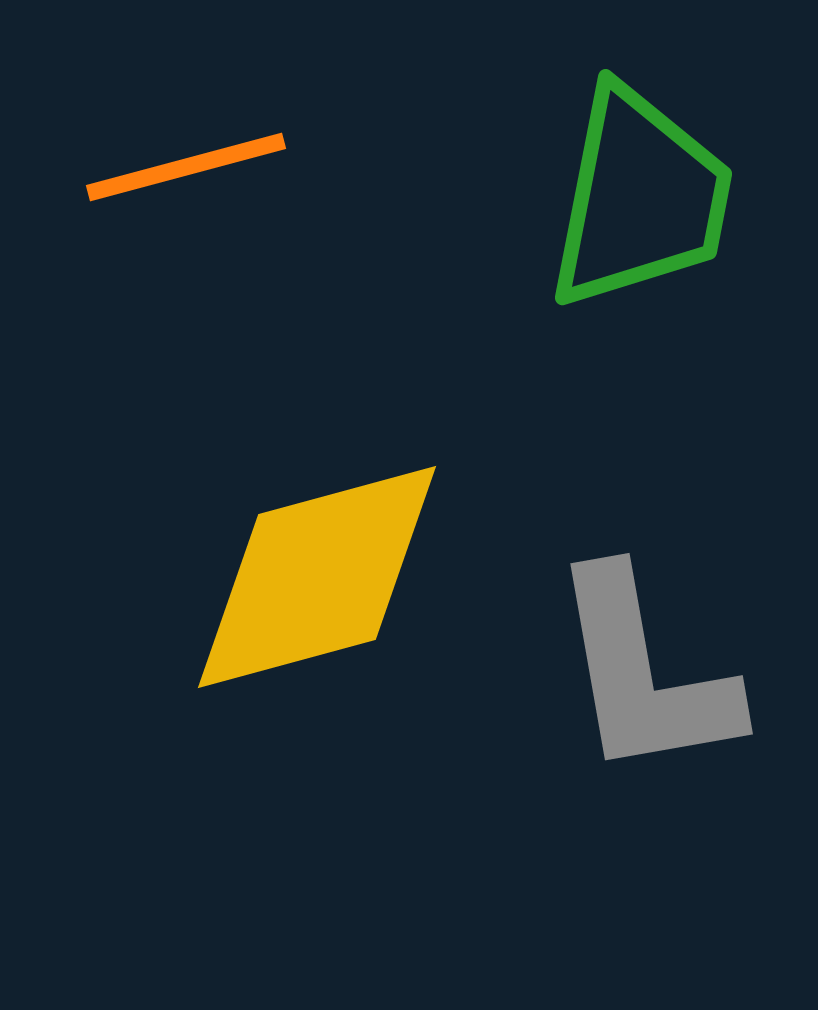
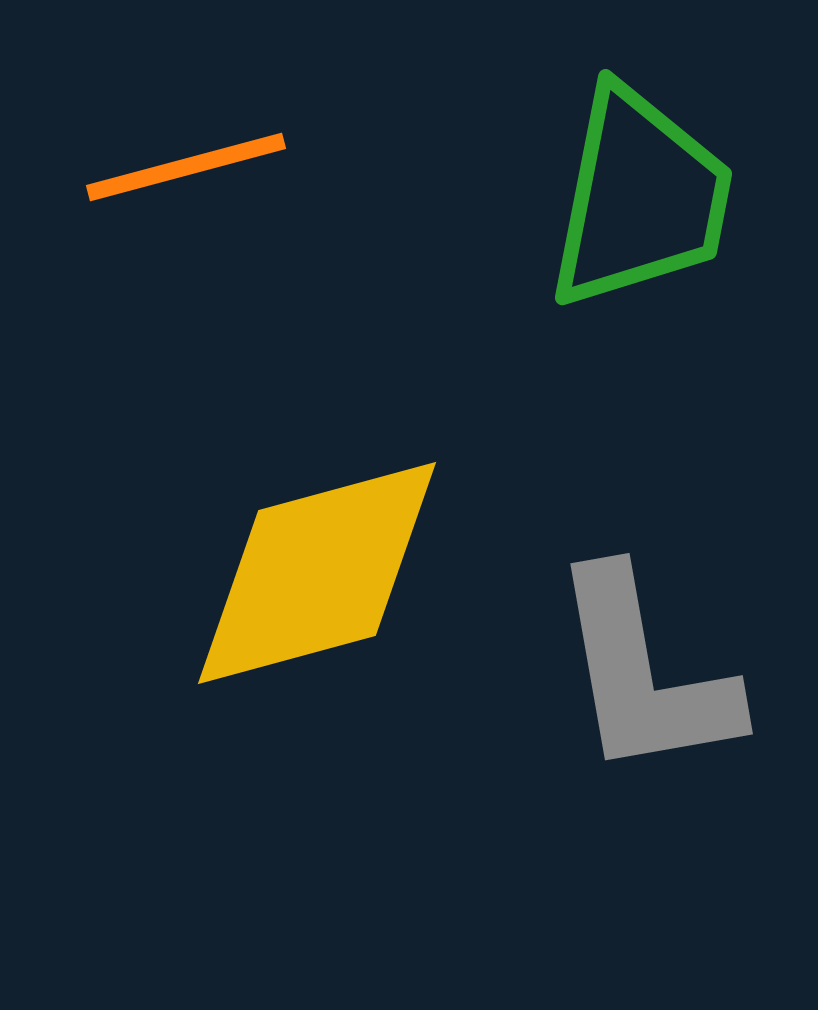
yellow diamond: moved 4 px up
